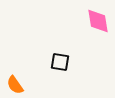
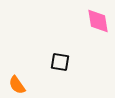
orange semicircle: moved 2 px right
